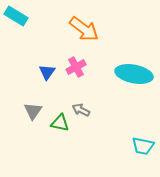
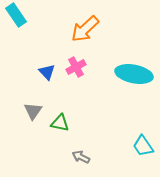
cyan rectangle: moved 1 px up; rotated 25 degrees clockwise
orange arrow: moved 1 px right; rotated 100 degrees clockwise
blue triangle: rotated 18 degrees counterclockwise
gray arrow: moved 47 px down
cyan trapezoid: rotated 45 degrees clockwise
